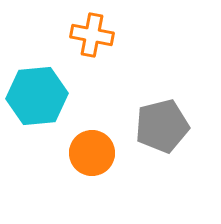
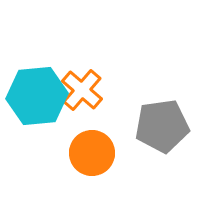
orange cross: moved 10 px left, 55 px down; rotated 30 degrees clockwise
gray pentagon: rotated 6 degrees clockwise
